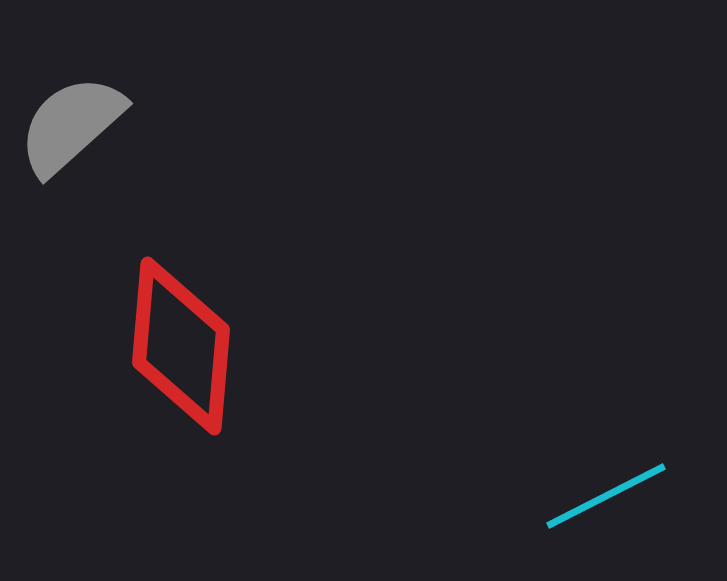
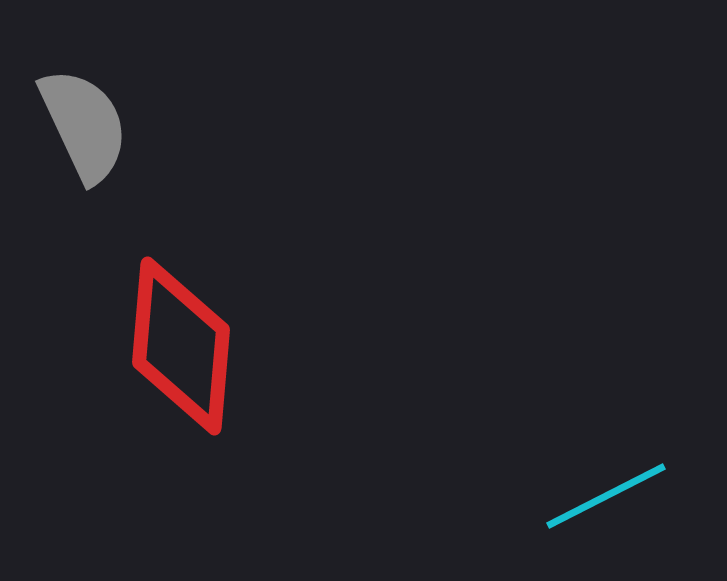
gray semicircle: moved 13 px right; rotated 107 degrees clockwise
